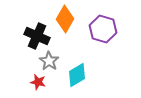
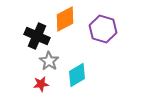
orange diamond: rotated 32 degrees clockwise
red star: moved 3 px right, 2 px down; rotated 21 degrees counterclockwise
